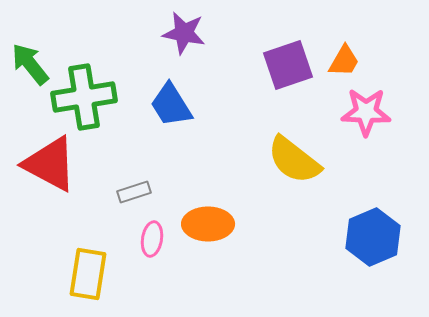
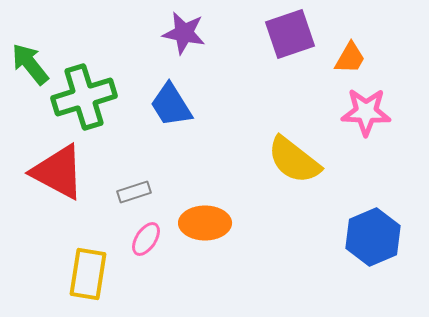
orange trapezoid: moved 6 px right, 3 px up
purple square: moved 2 px right, 31 px up
green cross: rotated 8 degrees counterclockwise
red triangle: moved 8 px right, 8 px down
orange ellipse: moved 3 px left, 1 px up
pink ellipse: moved 6 px left; rotated 24 degrees clockwise
